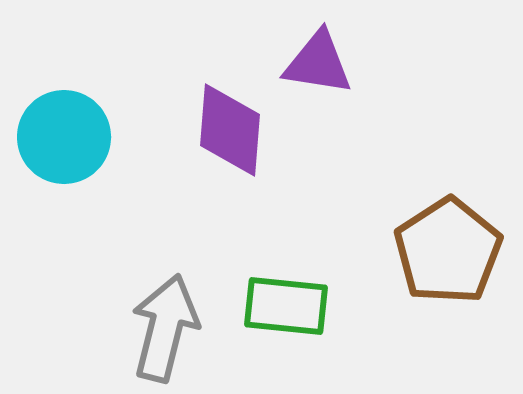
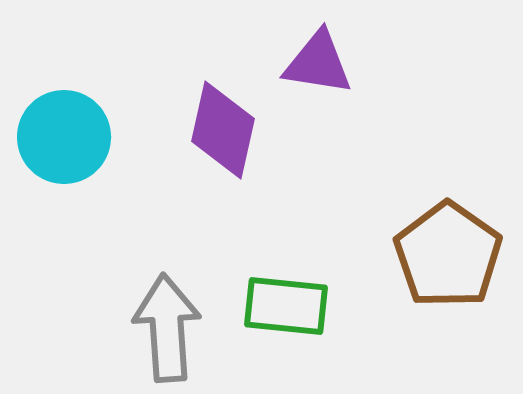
purple diamond: moved 7 px left; rotated 8 degrees clockwise
brown pentagon: moved 4 px down; rotated 4 degrees counterclockwise
gray arrow: moved 2 px right; rotated 18 degrees counterclockwise
